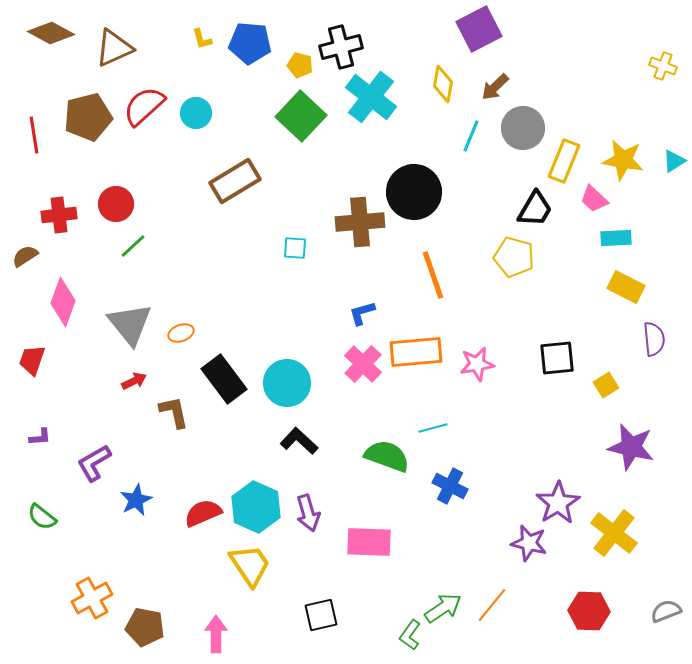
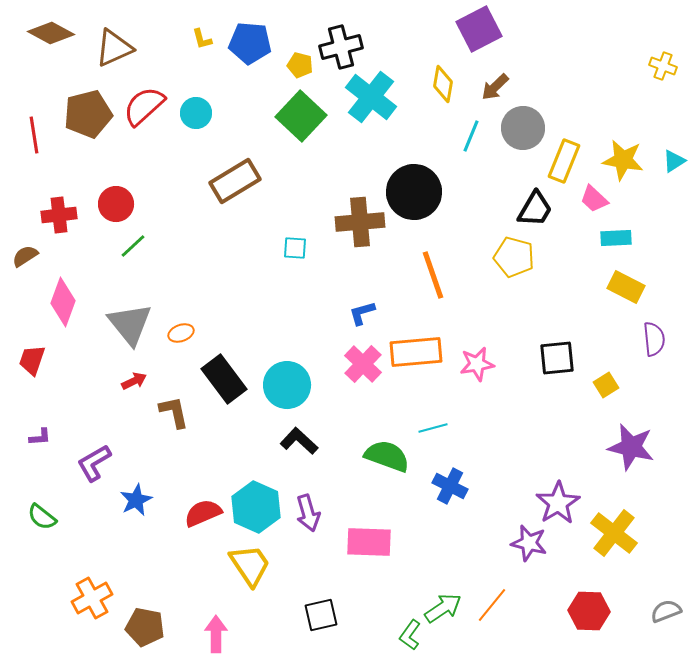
brown pentagon at (88, 117): moved 3 px up
cyan circle at (287, 383): moved 2 px down
